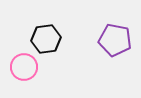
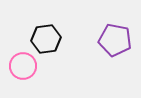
pink circle: moved 1 px left, 1 px up
